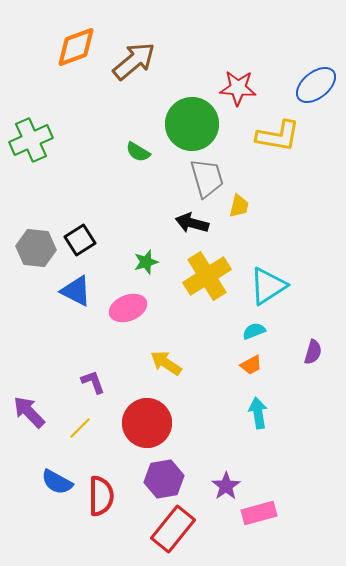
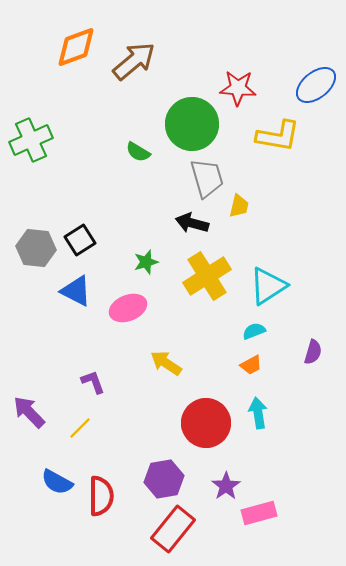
red circle: moved 59 px right
